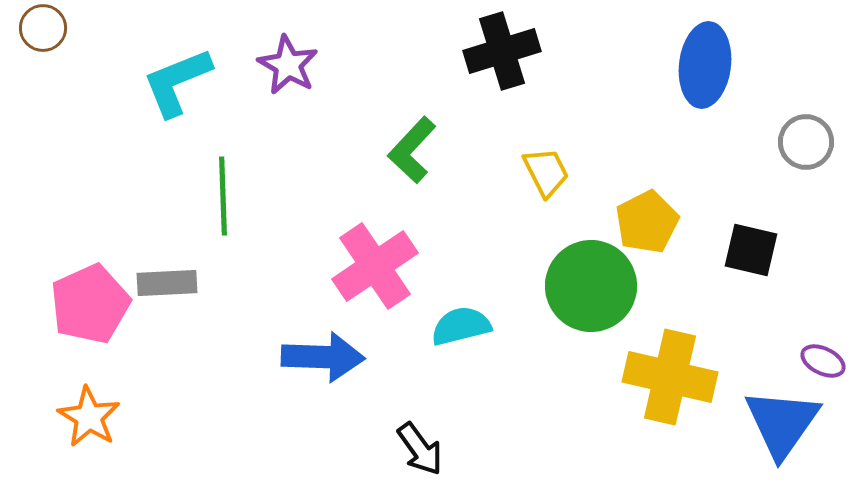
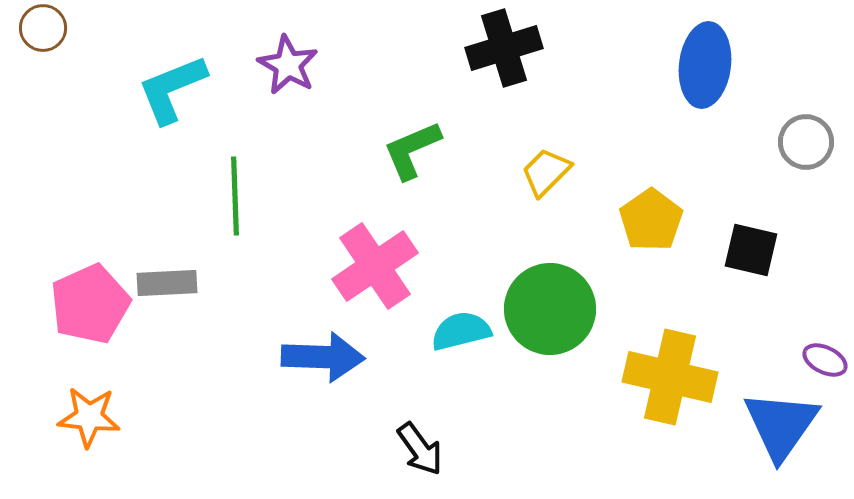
black cross: moved 2 px right, 3 px up
cyan L-shape: moved 5 px left, 7 px down
green L-shape: rotated 24 degrees clockwise
yellow trapezoid: rotated 108 degrees counterclockwise
green line: moved 12 px right
yellow pentagon: moved 4 px right, 2 px up; rotated 8 degrees counterclockwise
green circle: moved 41 px left, 23 px down
cyan semicircle: moved 5 px down
purple ellipse: moved 2 px right, 1 px up
orange star: rotated 26 degrees counterclockwise
blue triangle: moved 1 px left, 2 px down
